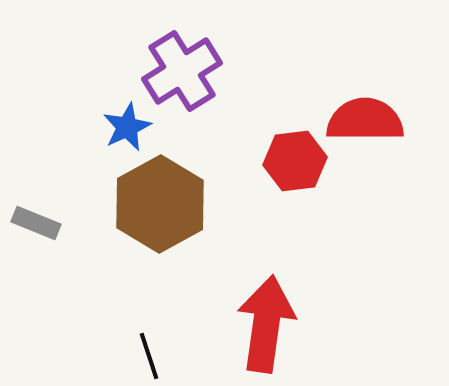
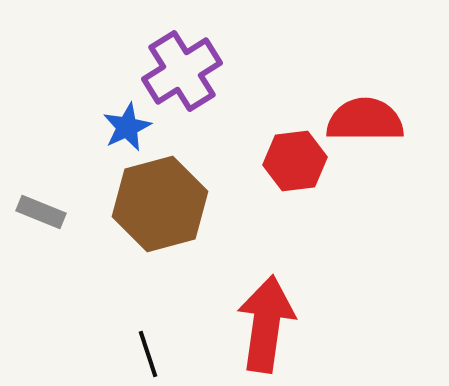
brown hexagon: rotated 14 degrees clockwise
gray rectangle: moved 5 px right, 11 px up
black line: moved 1 px left, 2 px up
